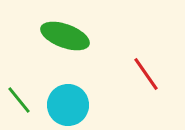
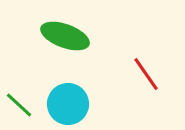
green line: moved 5 px down; rotated 8 degrees counterclockwise
cyan circle: moved 1 px up
